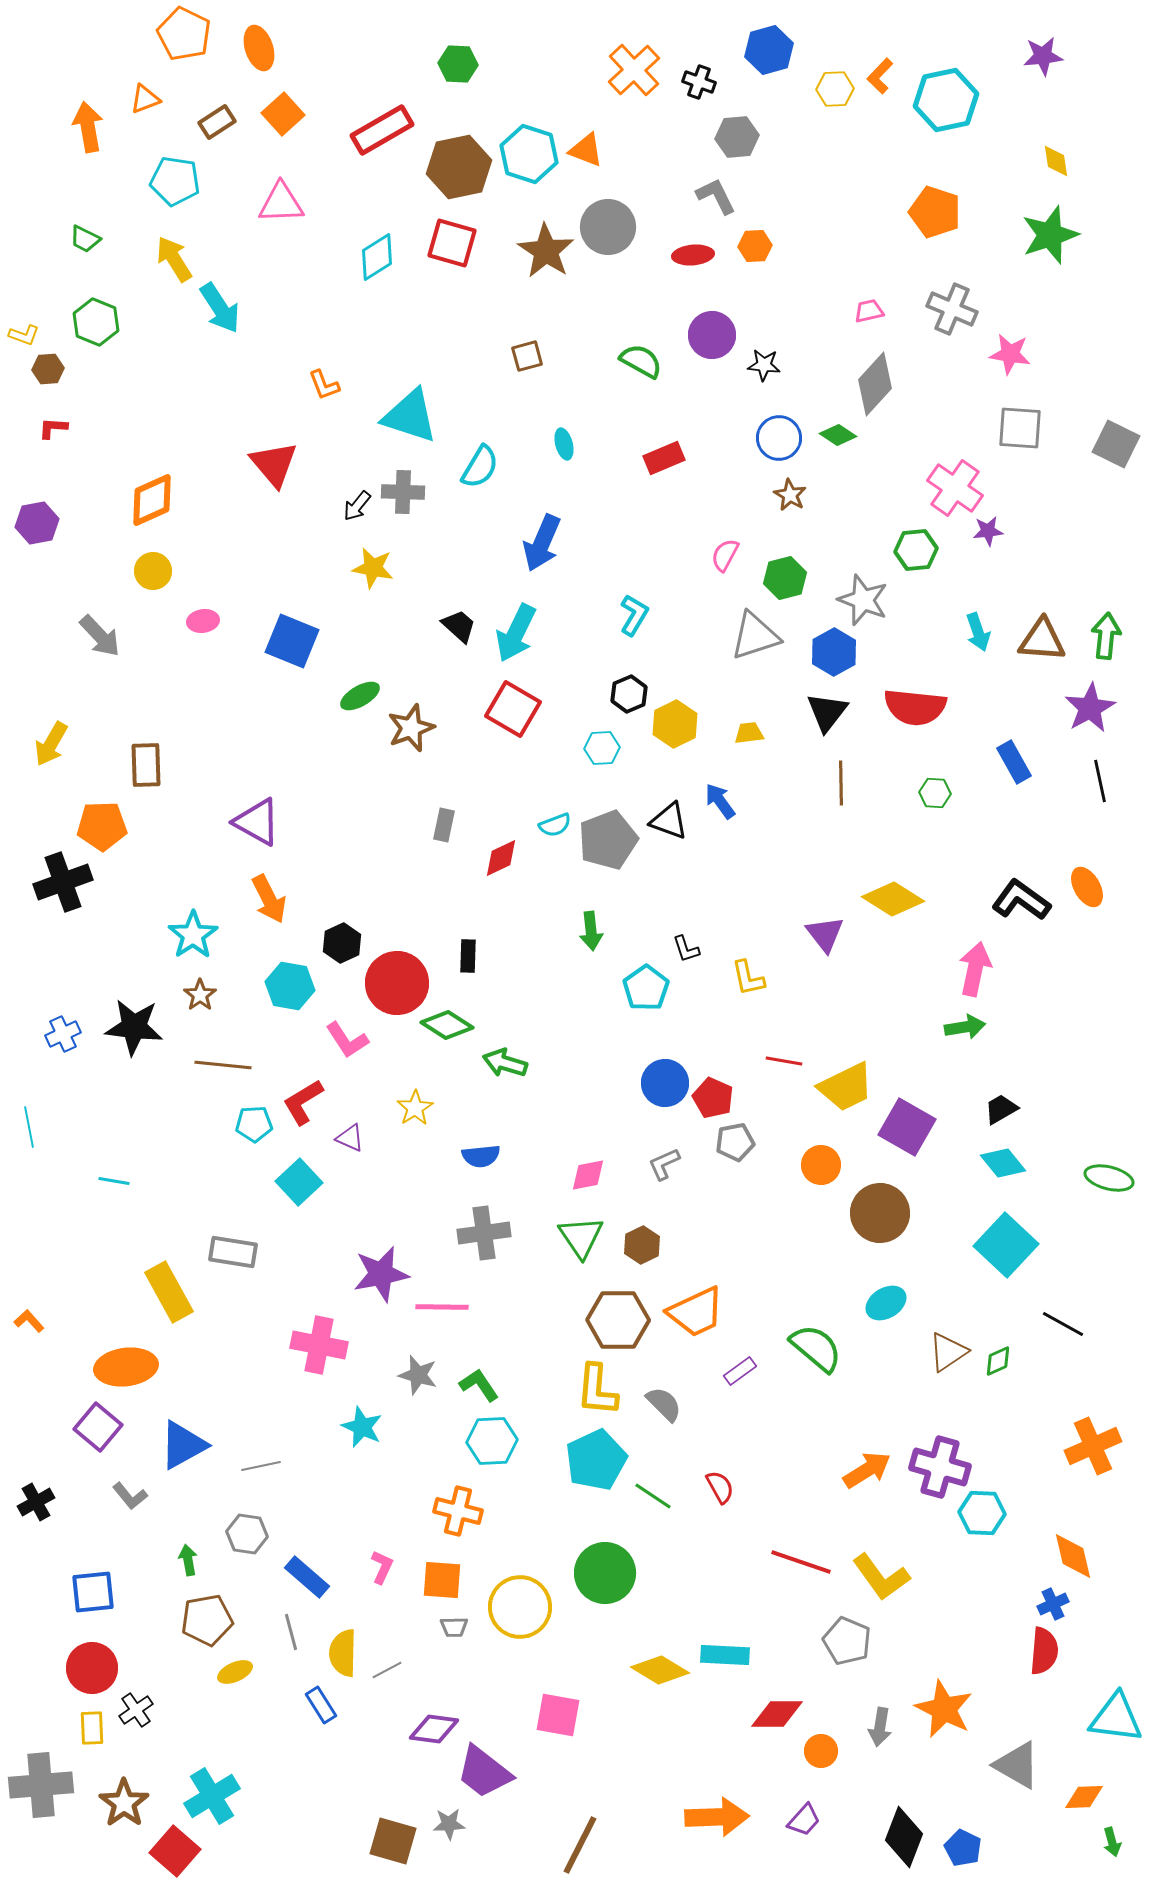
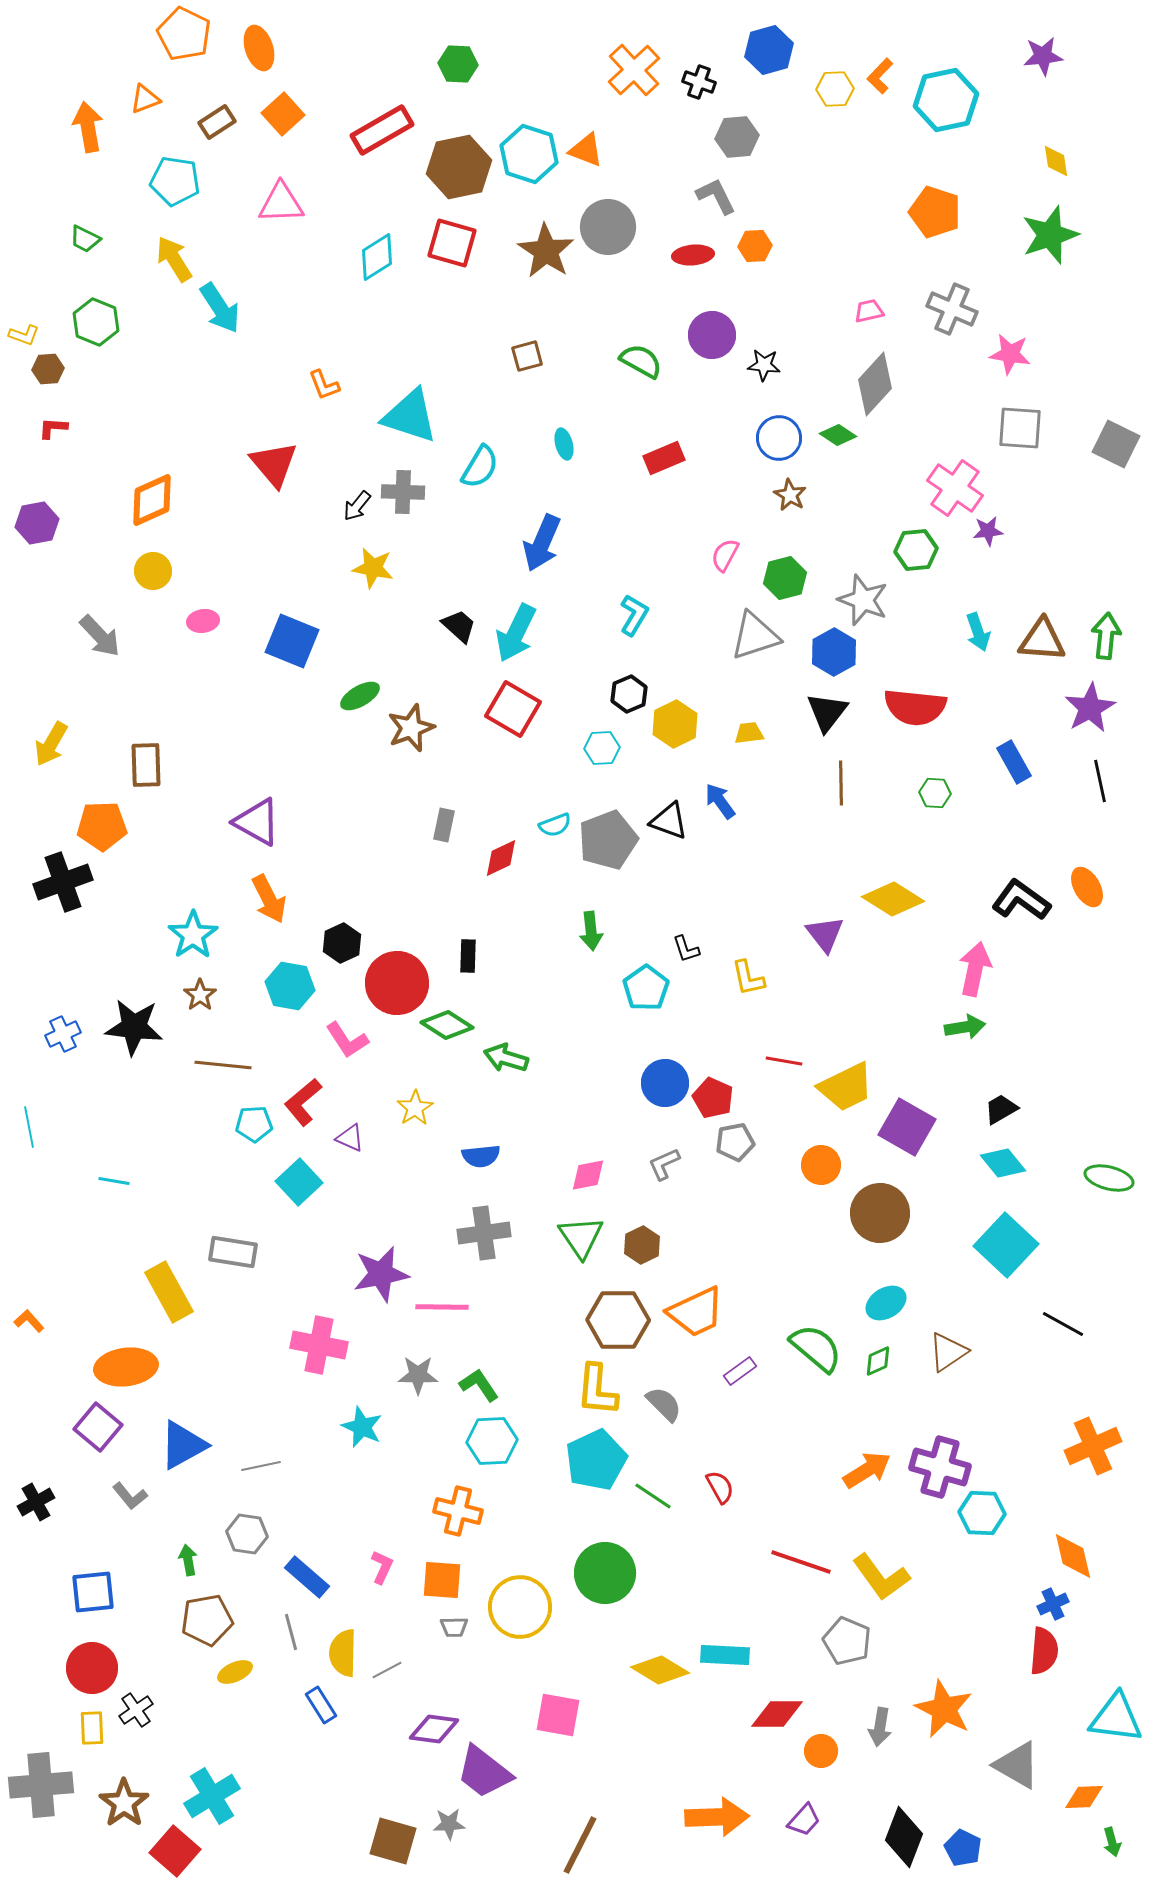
green arrow at (505, 1063): moved 1 px right, 5 px up
red L-shape at (303, 1102): rotated 9 degrees counterclockwise
green diamond at (998, 1361): moved 120 px left
gray star at (418, 1375): rotated 15 degrees counterclockwise
